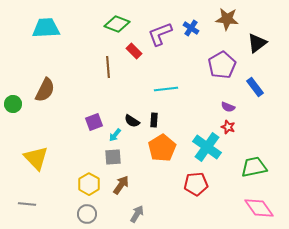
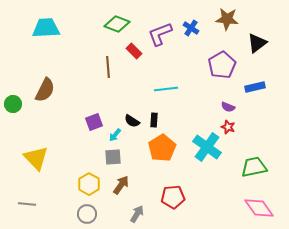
blue rectangle: rotated 66 degrees counterclockwise
red pentagon: moved 23 px left, 13 px down
